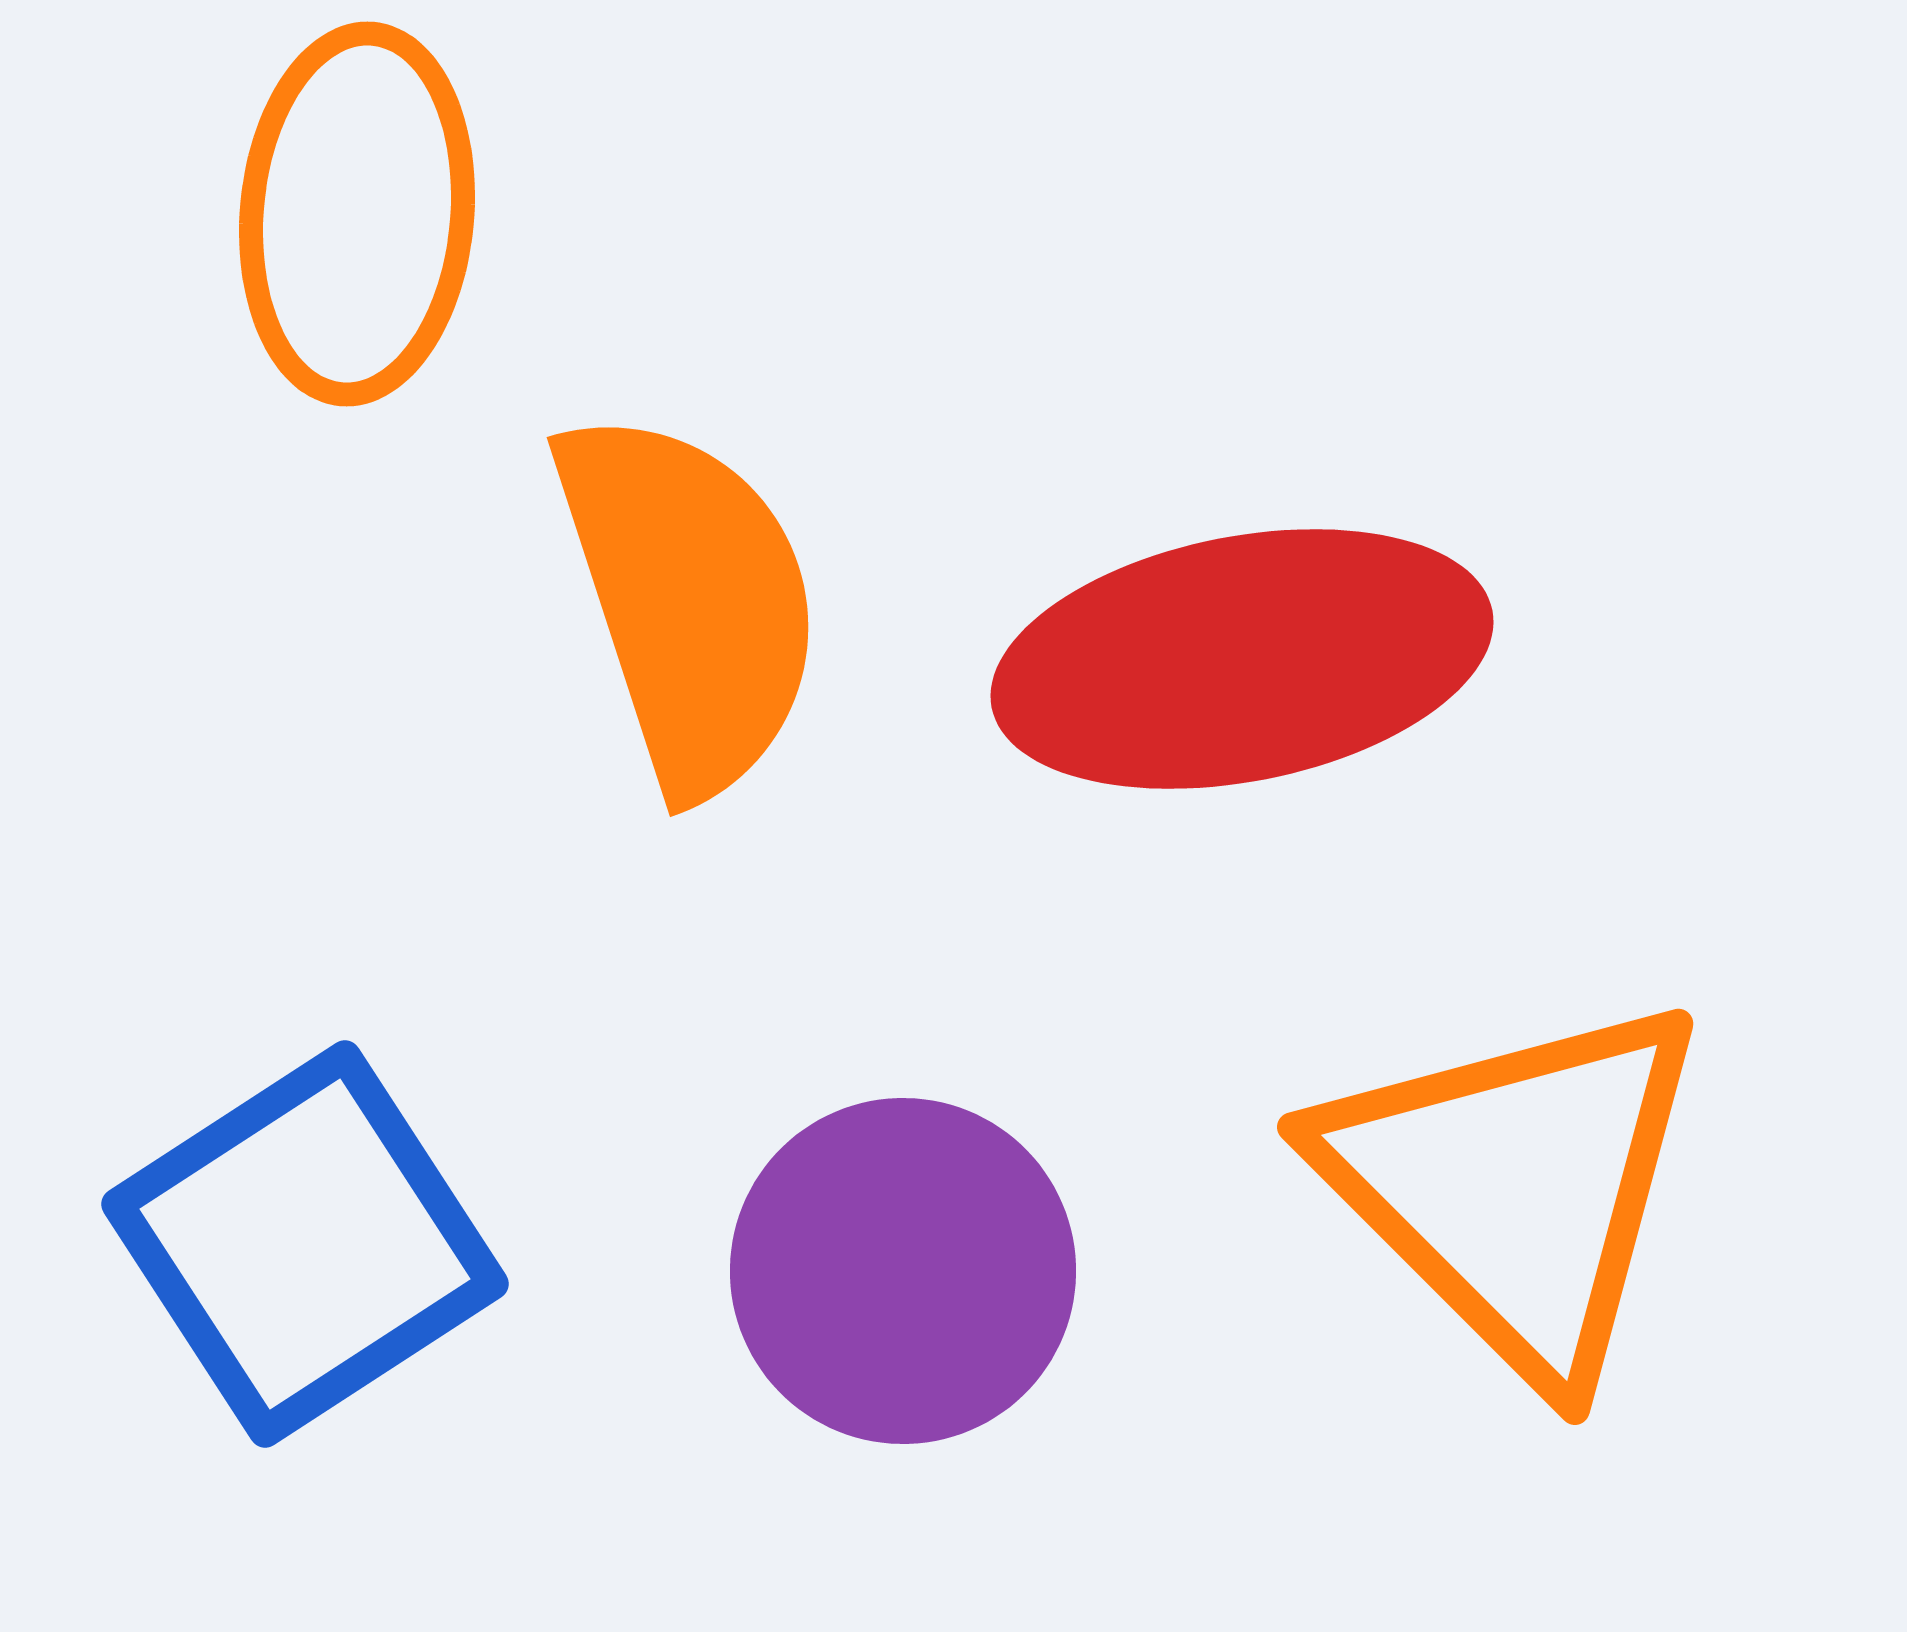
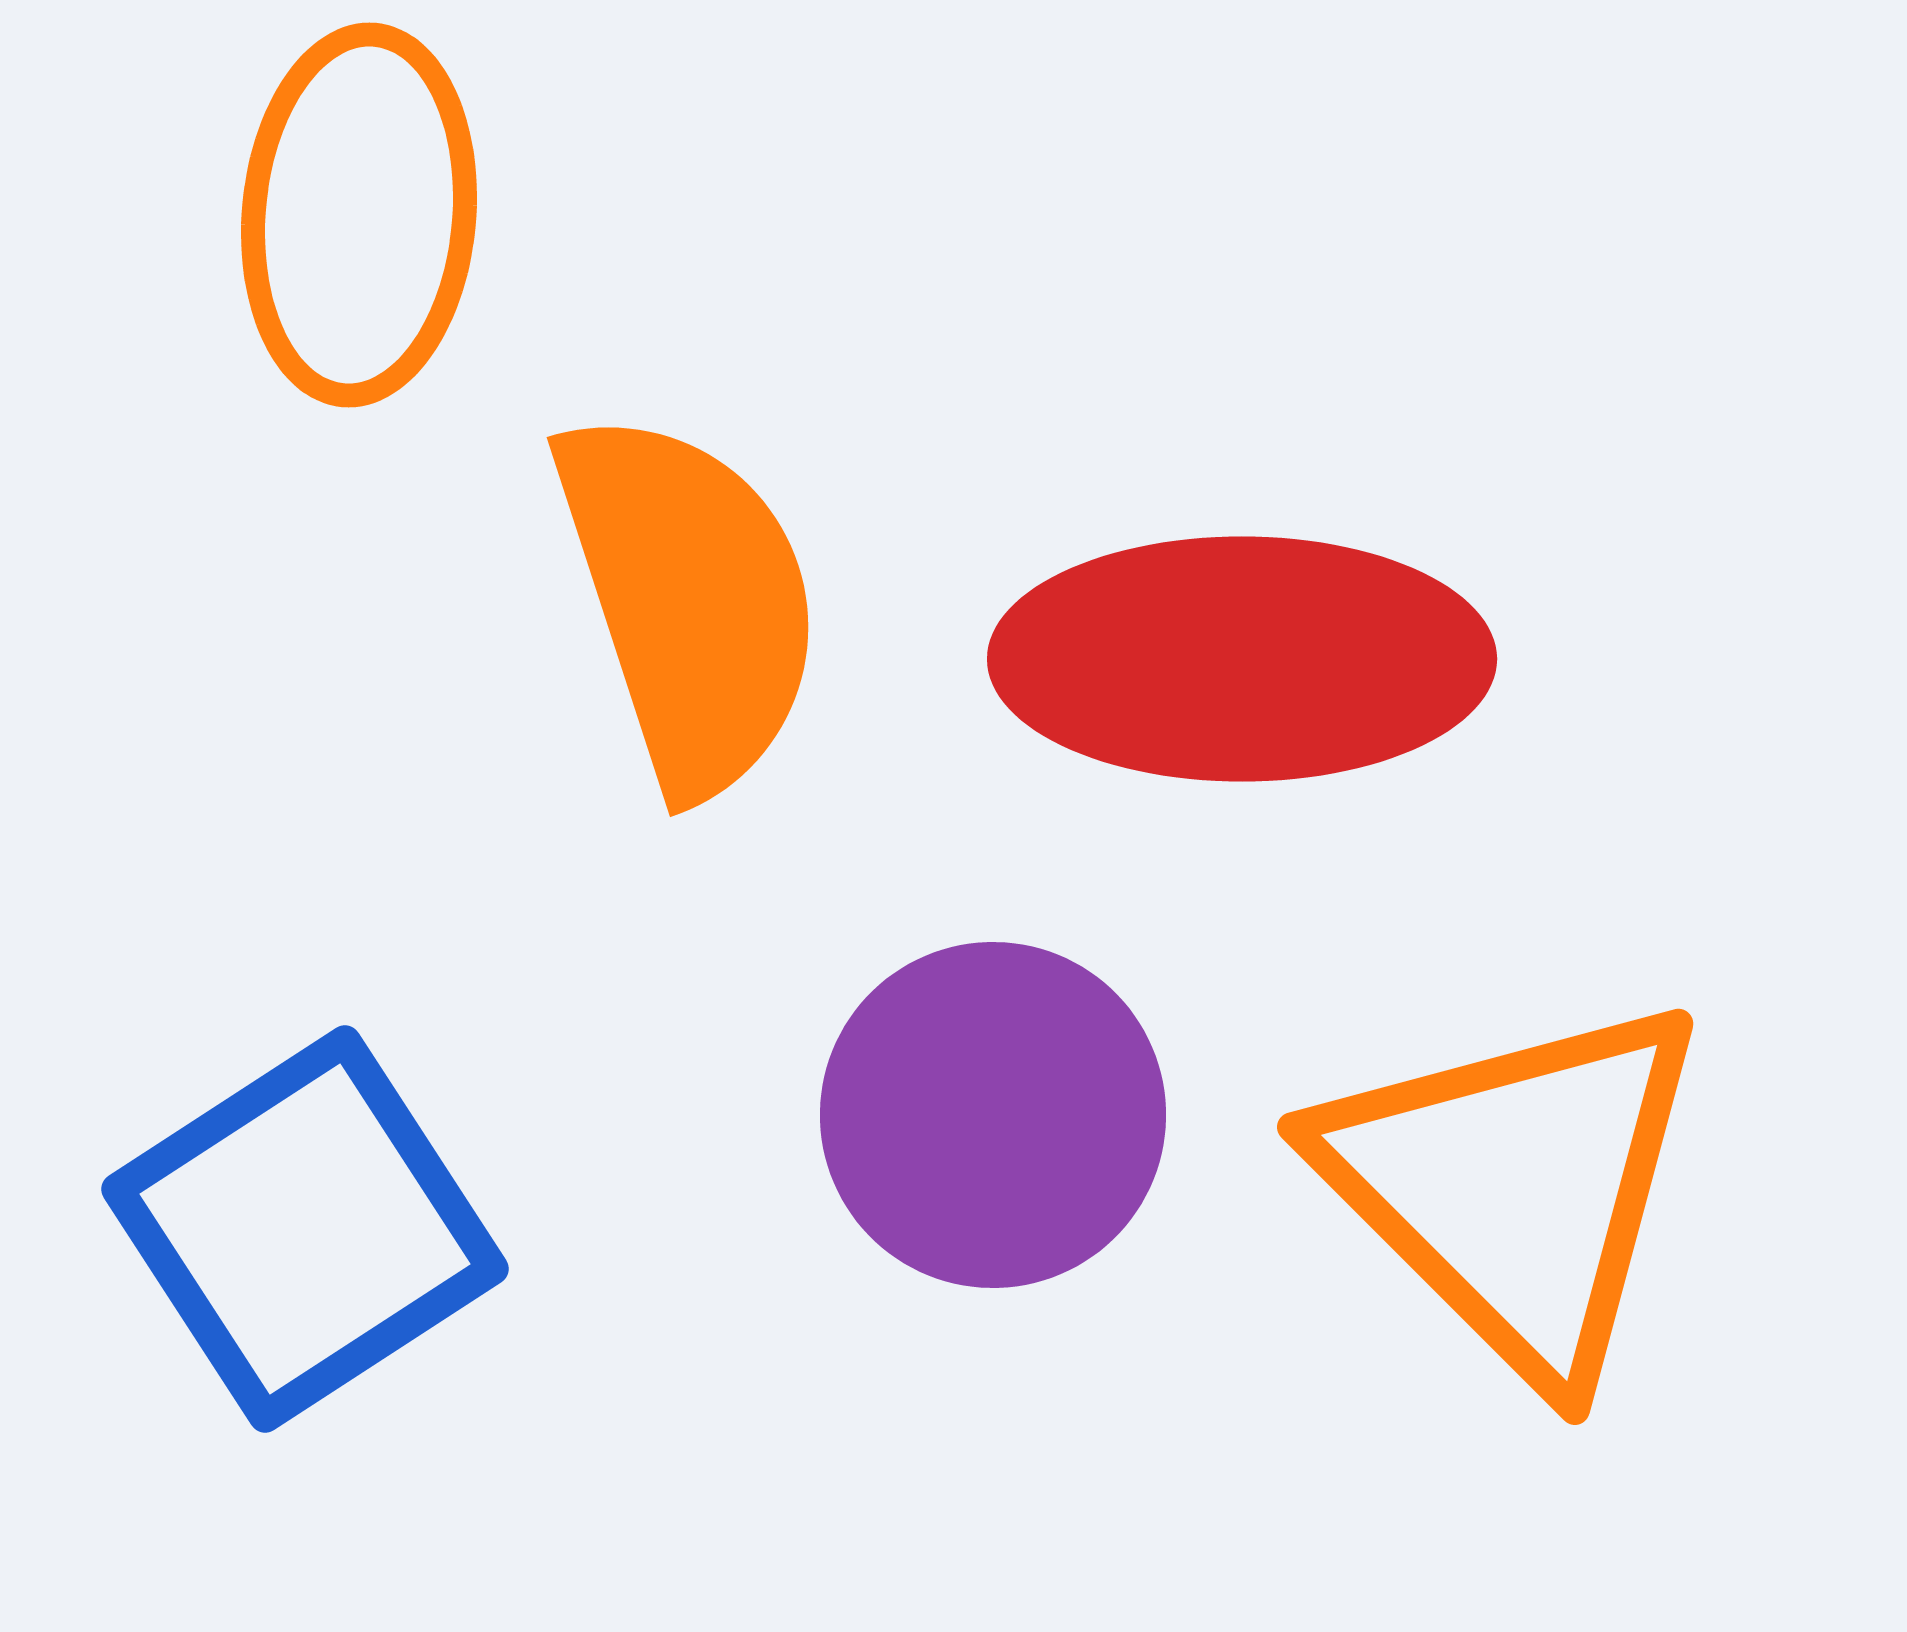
orange ellipse: moved 2 px right, 1 px down
red ellipse: rotated 11 degrees clockwise
blue square: moved 15 px up
purple circle: moved 90 px right, 156 px up
